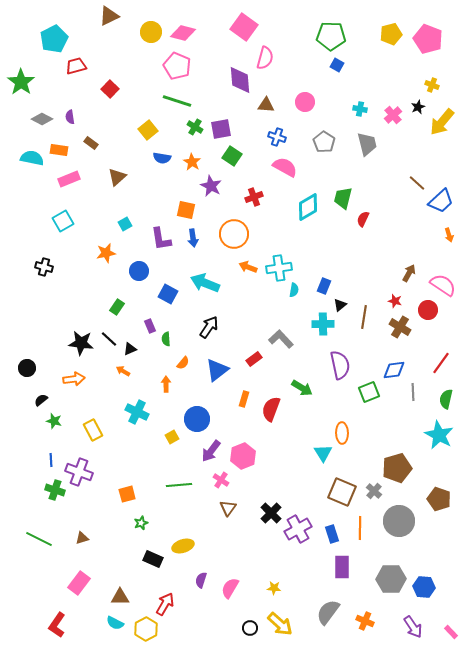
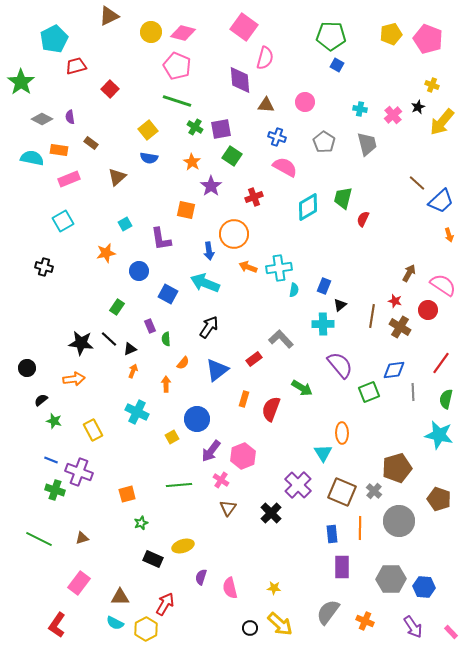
blue semicircle at (162, 158): moved 13 px left
purple star at (211, 186): rotated 10 degrees clockwise
blue arrow at (193, 238): moved 16 px right, 13 px down
brown line at (364, 317): moved 8 px right, 1 px up
purple semicircle at (340, 365): rotated 28 degrees counterclockwise
orange arrow at (123, 371): moved 10 px right; rotated 80 degrees clockwise
cyan star at (439, 435): rotated 16 degrees counterclockwise
blue line at (51, 460): rotated 64 degrees counterclockwise
purple cross at (298, 529): moved 44 px up; rotated 16 degrees counterclockwise
blue rectangle at (332, 534): rotated 12 degrees clockwise
purple semicircle at (201, 580): moved 3 px up
pink semicircle at (230, 588): rotated 45 degrees counterclockwise
